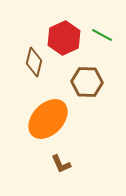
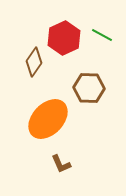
brown diamond: rotated 20 degrees clockwise
brown hexagon: moved 2 px right, 6 px down
